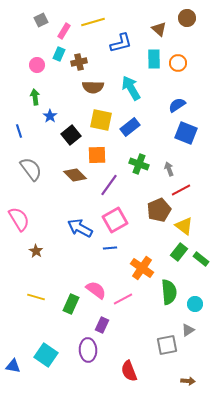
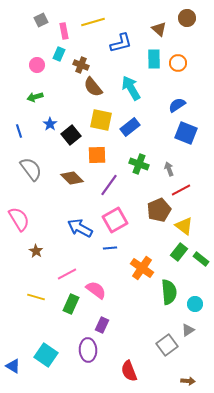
pink rectangle at (64, 31): rotated 42 degrees counterclockwise
brown cross at (79, 62): moved 2 px right, 3 px down; rotated 35 degrees clockwise
brown semicircle at (93, 87): rotated 50 degrees clockwise
green arrow at (35, 97): rotated 98 degrees counterclockwise
blue star at (50, 116): moved 8 px down
brown diamond at (75, 175): moved 3 px left, 3 px down
pink line at (123, 299): moved 56 px left, 25 px up
gray square at (167, 345): rotated 25 degrees counterclockwise
blue triangle at (13, 366): rotated 21 degrees clockwise
